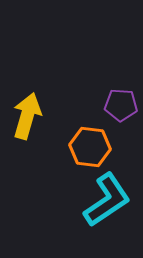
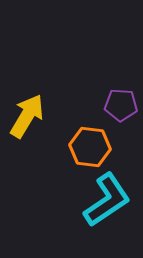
yellow arrow: rotated 15 degrees clockwise
